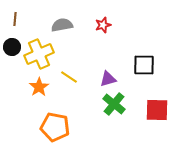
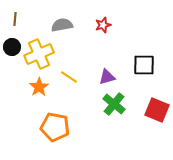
purple triangle: moved 1 px left, 2 px up
red square: rotated 20 degrees clockwise
